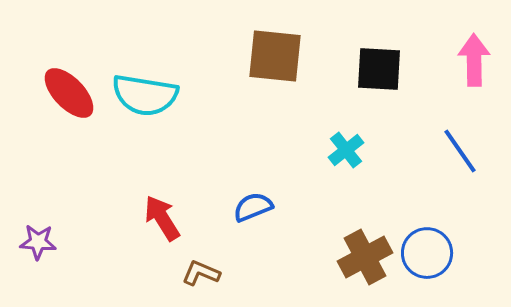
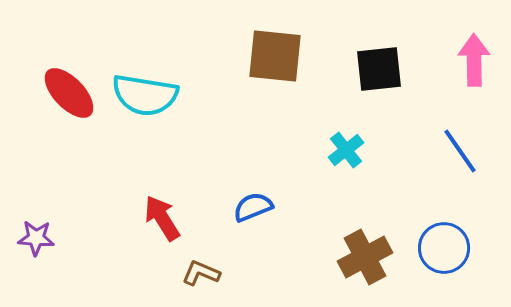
black square: rotated 9 degrees counterclockwise
purple star: moved 2 px left, 4 px up
blue circle: moved 17 px right, 5 px up
